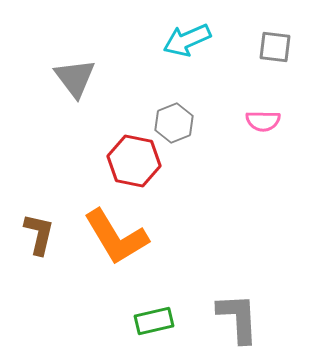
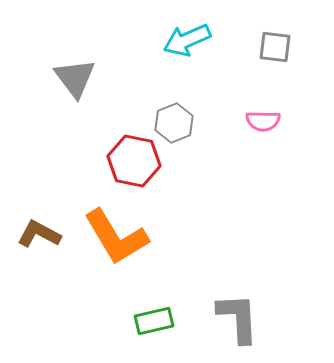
brown L-shape: rotated 75 degrees counterclockwise
